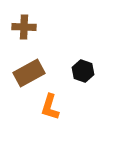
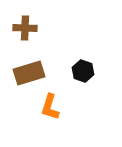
brown cross: moved 1 px right, 1 px down
brown rectangle: rotated 12 degrees clockwise
